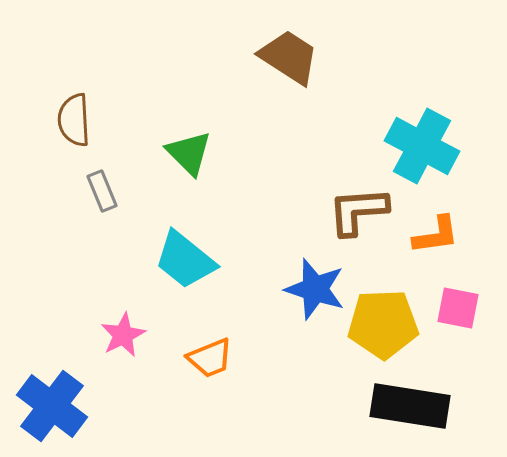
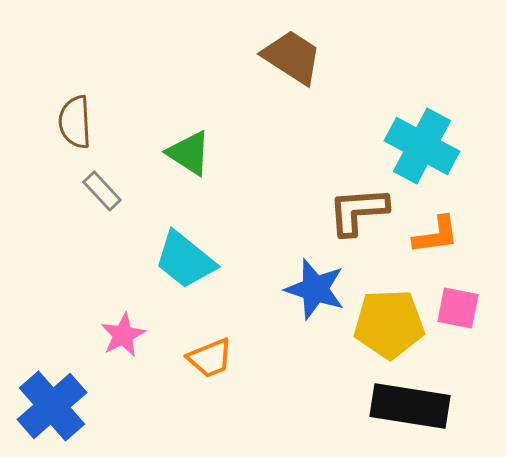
brown trapezoid: moved 3 px right
brown semicircle: moved 1 px right, 2 px down
green triangle: rotated 12 degrees counterclockwise
gray rectangle: rotated 21 degrees counterclockwise
yellow pentagon: moved 6 px right
blue cross: rotated 12 degrees clockwise
